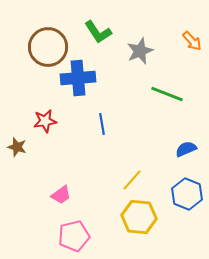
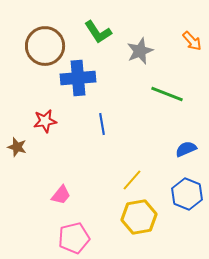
brown circle: moved 3 px left, 1 px up
pink trapezoid: rotated 15 degrees counterclockwise
yellow hexagon: rotated 16 degrees counterclockwise
pink pentagon: moved 2 px down
